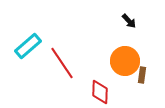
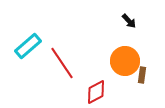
red diamond: moved 4 px left; rotated 60 degrees clockwise
